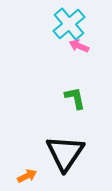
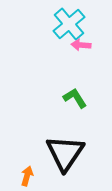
pink arrow: moved 2 px right, 1 px up; rotated 18 degrees counterclockwise
green L-shape: rotated 20 degrees counterclockwise
orange arrow: rotated 48 degrees counterclockwise
